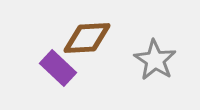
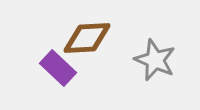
gray star: rotated 9 degrees counterclockwise
